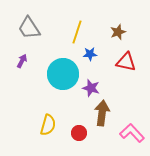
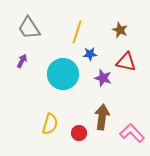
brown star: moved 2 px right, 2 px up; rotated 28 degrees counterclockwise
purple star: moved 12 px right, 10 px up
brown arrow: moved 4 px down
yellow semicircle: moved 2 px right, 1 px up
